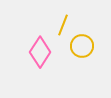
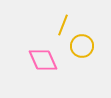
pink diamond: moved 3 px right, 8 px down; rotated 56 degrees counterclockwise
